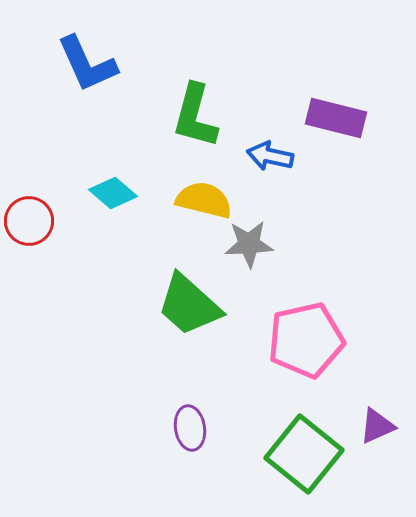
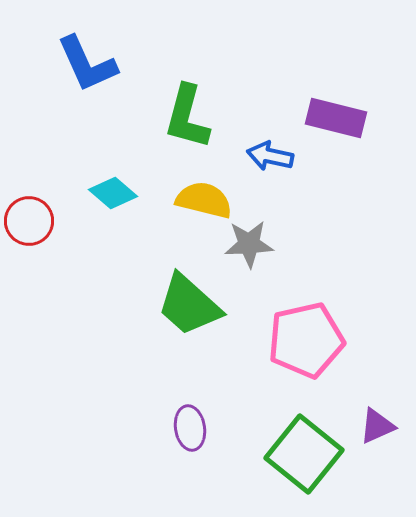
green L-shape: moved 8 px left, 1 px down
